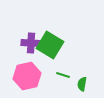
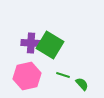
green semicircle: rotated 128 degrees clockwise
